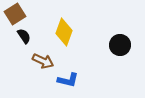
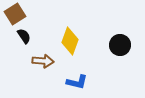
yellow diamond: moved 6 px right, 9 px down
brown arrow: rotated 20 degrees counterclockwise
blue L-shape: moved 9 px right, 2 px down
